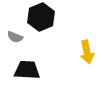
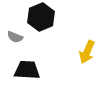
yellow arrow: rotated 35 degrees clockwise
